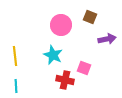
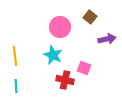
brown square: rotated 16 degrees clockwise
pink circle: moved 1 px left, 2 px down
